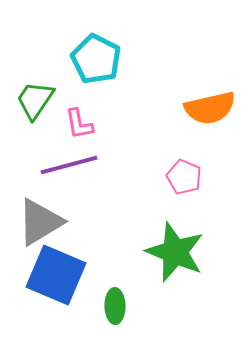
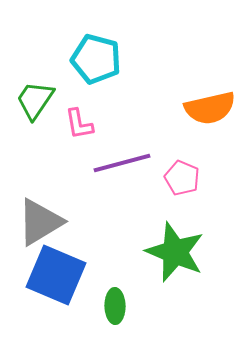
cyan pentagon: rotated 12 degrees counterclockwise
purple line: moved 53 px right, 2 px up
pink pentagon: moved 2 px left, 1 px down
